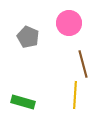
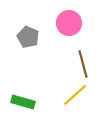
yellow line: rotated 44 degrees clockwise
